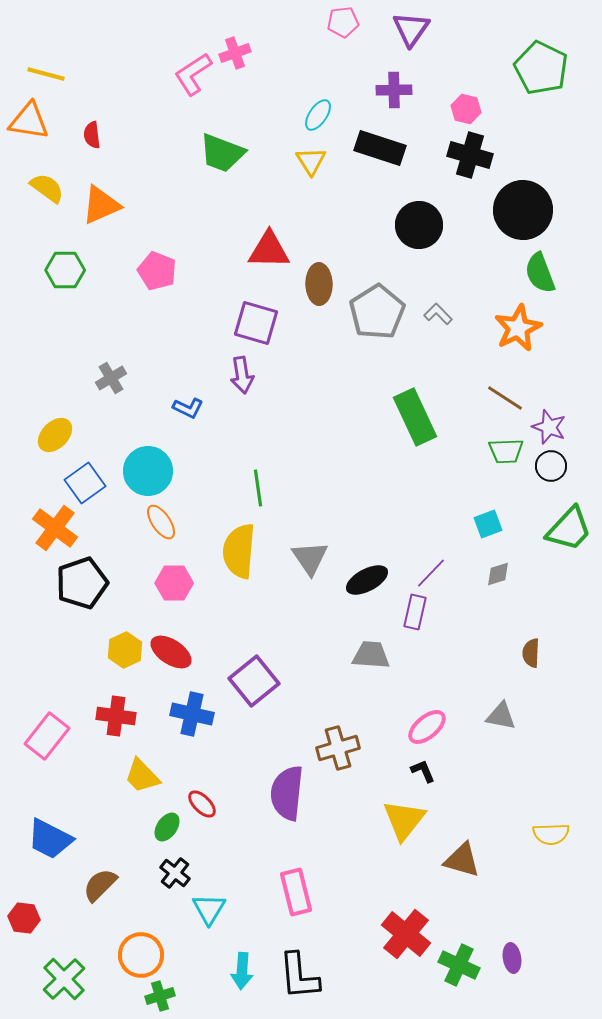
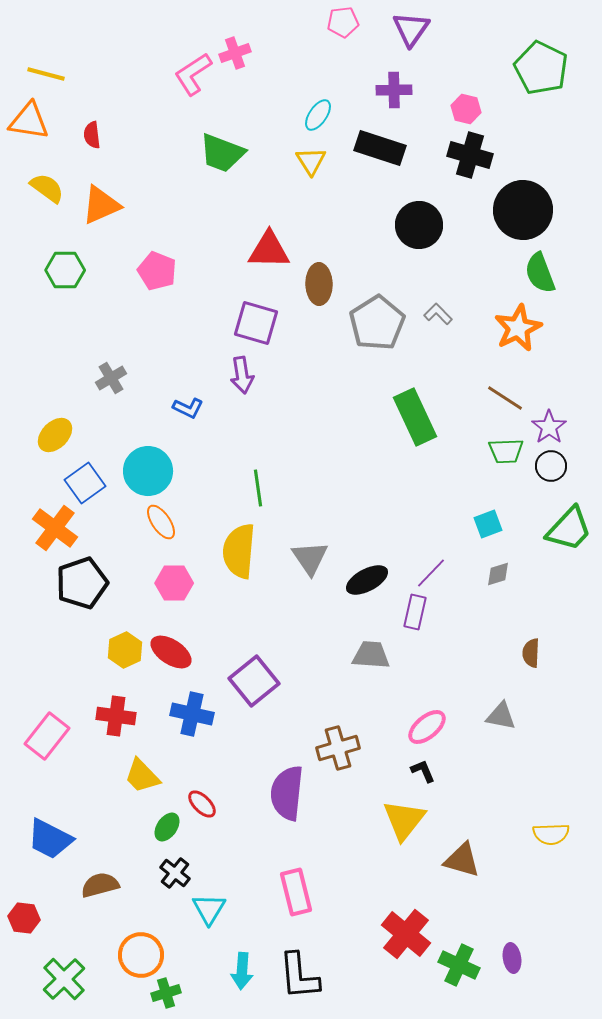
gray pentagon at (377, 312): moved 11 px down
purple star at (549, 427): rotated 16 degrees clockwise
brown semicircle at (100, 885): rotated 30 degrees clockwise
green cross at (160, 996): moved 6 px right, 3 px up
